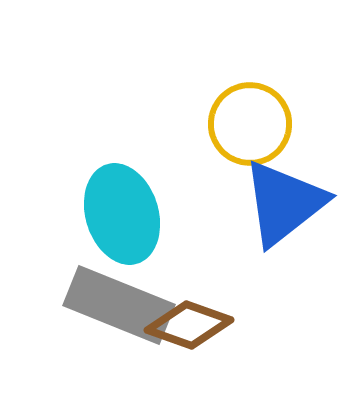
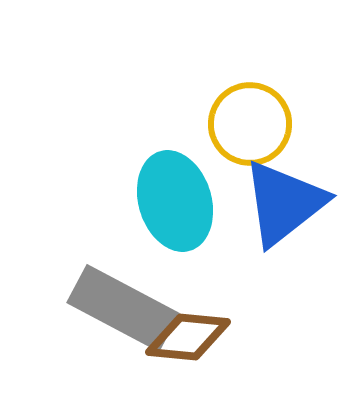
cyan ellipse: moved 53 px right, 13 px up
gray rectangle: moved 4 px right, 3 px down; rotated 6 degrees clockwise
brown diamond: moved 1 px left, 12 px down; rotated 14 degrees counterclockwise
